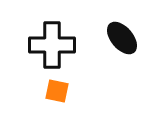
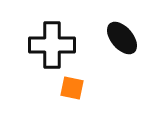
orange square: moved 15 px right, 3 px up
